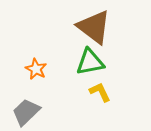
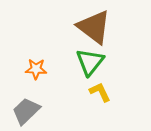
green triangle: rotated 40 degrees counterclockwise
orange star: rotated 25 degrees counterclockwise
gray trapezoid: moved 1 px up
